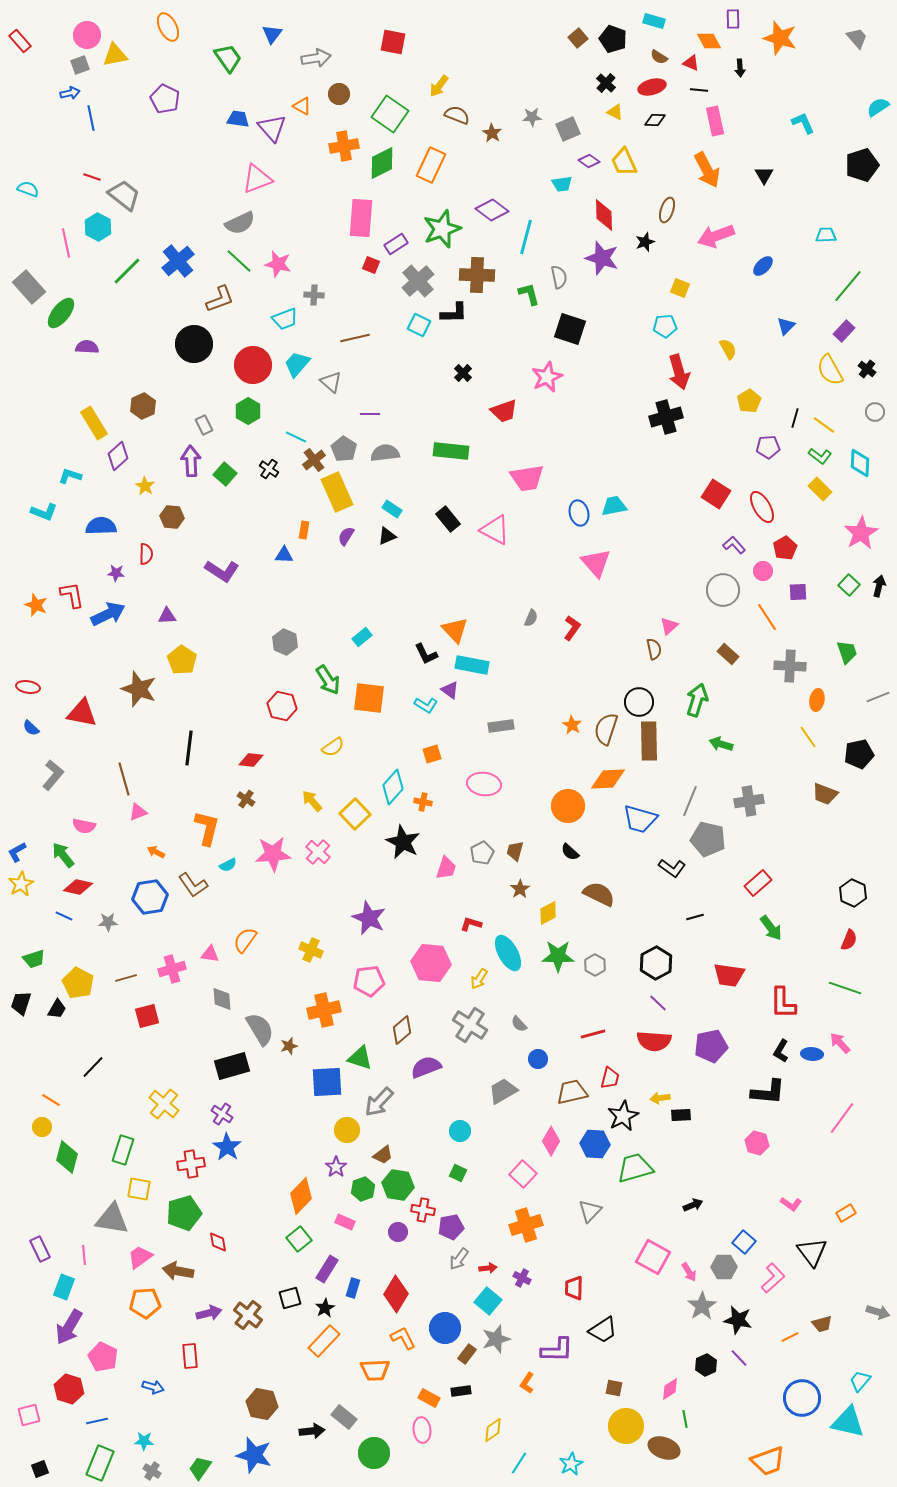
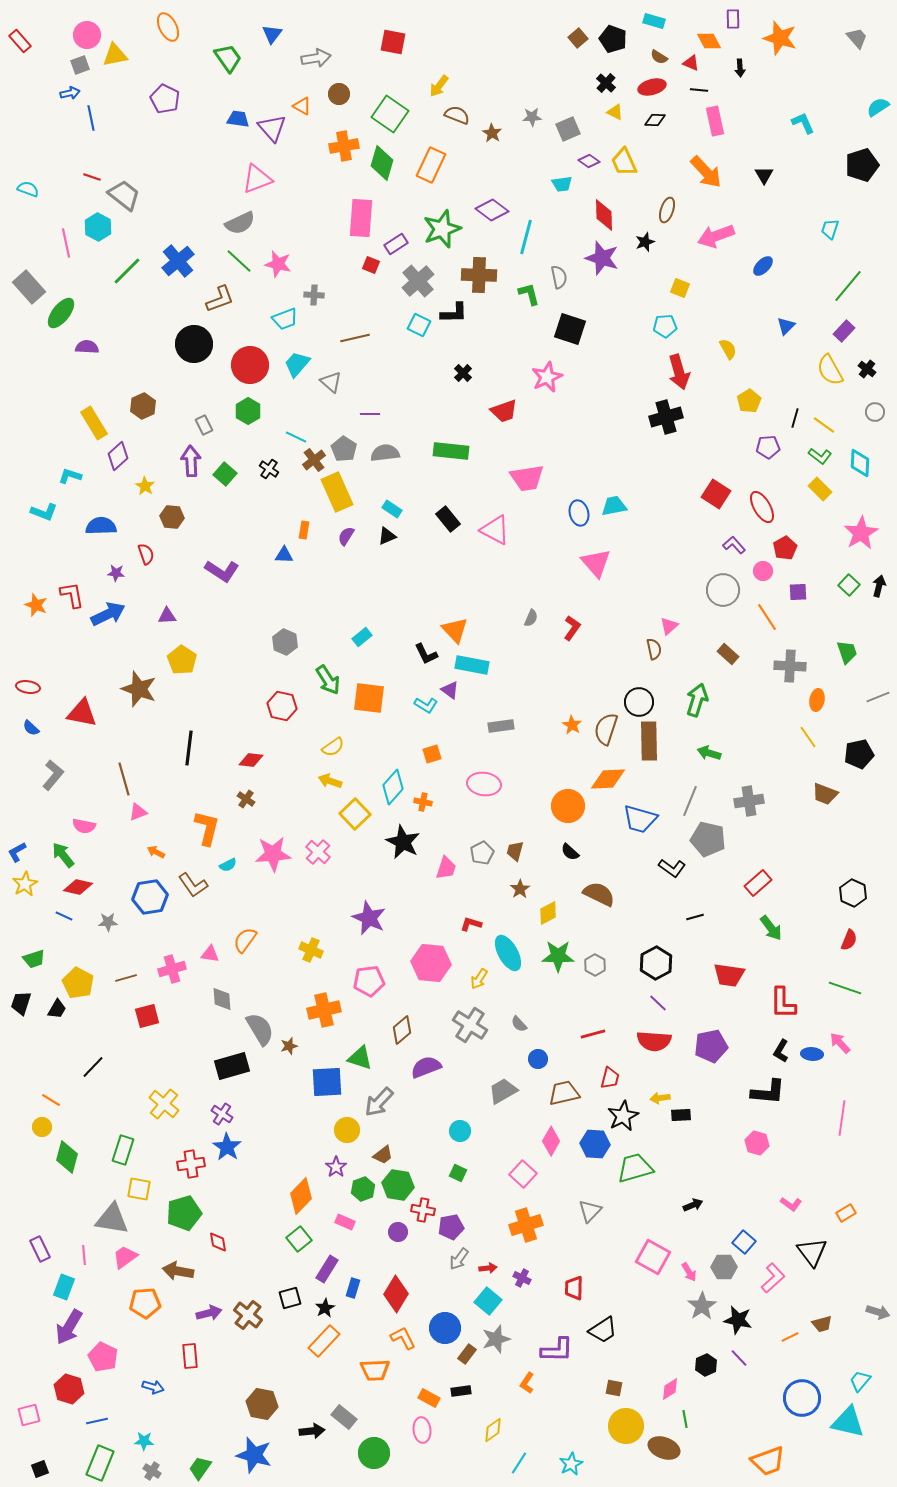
green diamond at (382, 163): rotated 48 degrees counterclockwise
orange arrow at (707, 170): moved 1 px left, 2 px down; rotated 15 degrees counterclockwise
cyan trapezoid at (826, 235): moved 4 px right, 6 px up; rotated 70 degrees counterclockwise
brown cross at (477, 275): moved 2 px right
red circle at (253, 365): moved 3 px left
red semicircle at (146, 554): rotated 20 degrees counterclockwise
green arrow at (721, 744): moved 12 px left, 9 px down
yellow arrow at (312, 801): moved 18 px right, 20 px up; rotated 30 degrees counterclockwise
yellow star at (21, 884): moved 4 px right
brown trapezoid at (572, 1092): moved 8 px left, 1 px down
pink line at (842, 1118): rotated 28 degrees counterclockwise
pink trapezoid at (140, 1257): moved 15 px left
